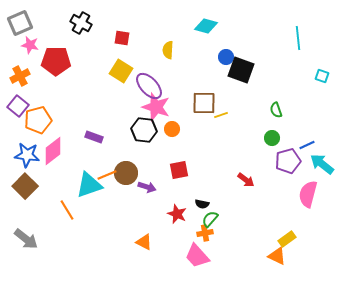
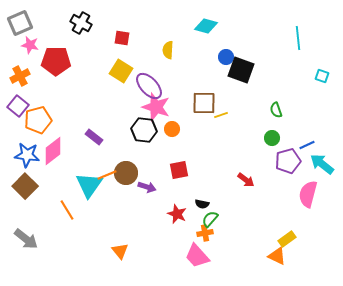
purple rectangle at (94, 137): rotated 18 degrees clockwise
cyan triangle at (89, 185): rotated 36 degrees counterclockwise
orange triangle at (144, 242): moved 24 px left, 9 px down; rotated 24 degrees clockwise
